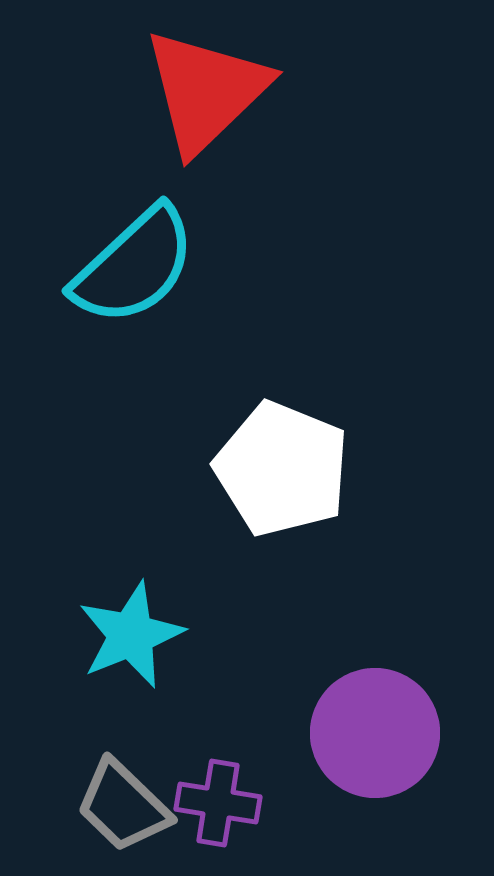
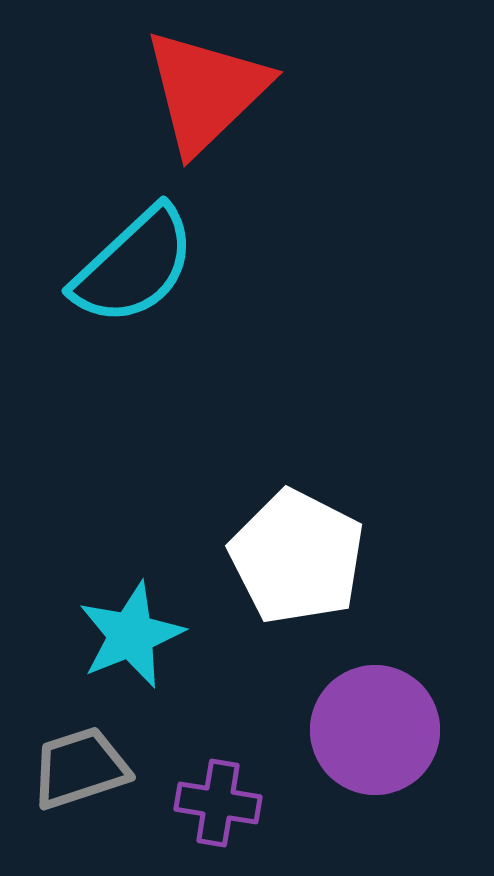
white pentagon: moved 15 px right, 88 px down; rotated 5 degrees clockwise
purple circle: moved 3 px up
gray trapezoid: moved 43 px left, 38 px up; rotated 118 degrees clockwise
